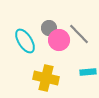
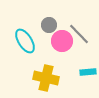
gray circle: moved 3 px up
pink circle: moved 3 px right, 1 px down
